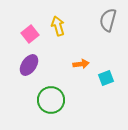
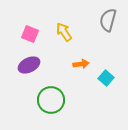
yellow arrow: moved 6 px right, 6 px down; rotated 18 degrees counterclockwise
pink square: rotated 30 degrees counterclockwise
purple ellipse: rotated 30 degrees clockwise
cyan square: rotated 28 degrees counterclockwise
